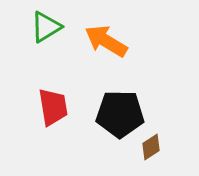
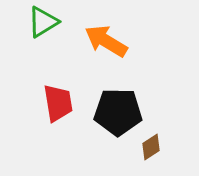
green triangle: moved 3 px left, 5 px up
red trapezoid: moved 5 px right, 4 px up
black pentagon: moved 2 px left, 2 px up
